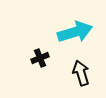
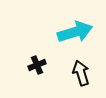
black cross: moved 3 px left, 7 px down
